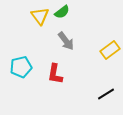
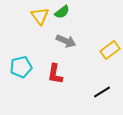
gray arrow: rotated 30 degrees counterclockwise
black line: moved 4 px left, 2 px up
